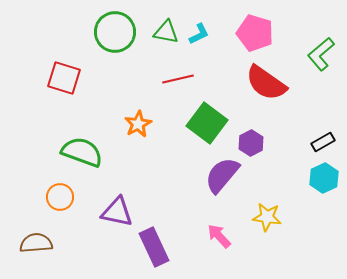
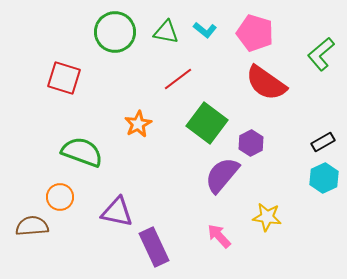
cyan L-shape: moved 6 px right, 4 px up; rotated 65 degrees clockwise
red line: rotated 24 degrees counterclockwise
brown semicircle: moved 4 px left, 17 px up
